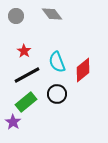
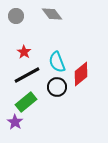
red star: moved 1 px down
red diamond: moved 2 px left, 4 px down
black circle: moved 7 px up
purple star: moved 2 px right
